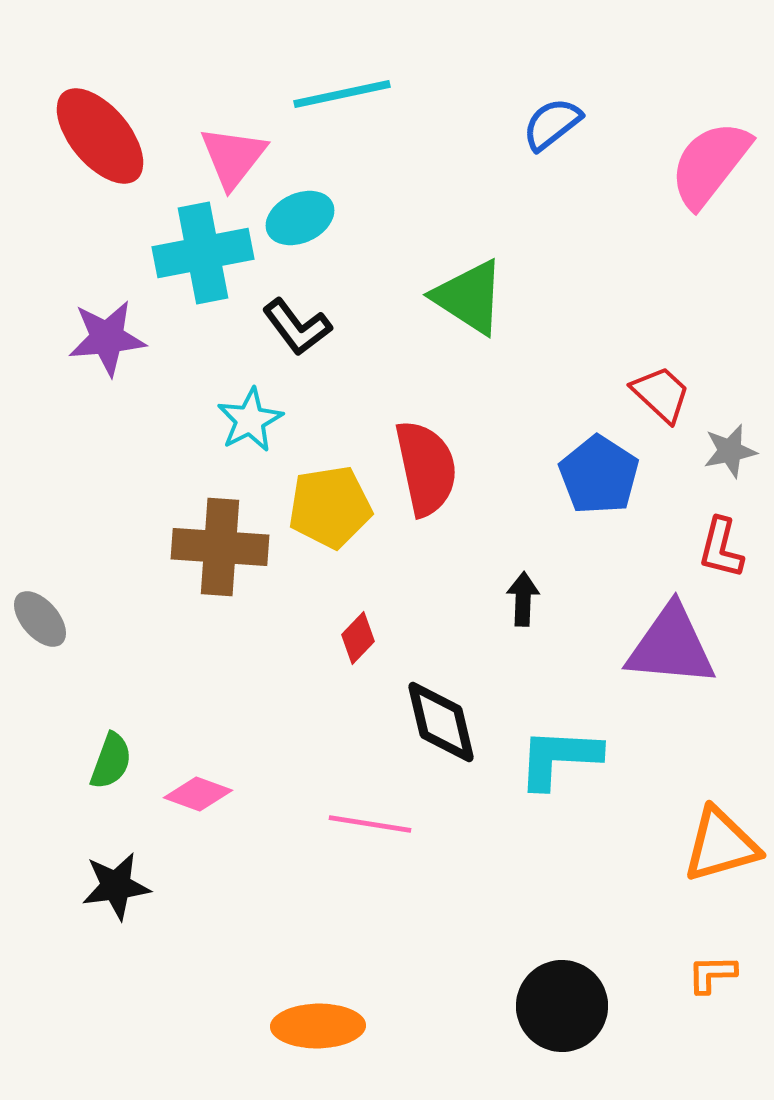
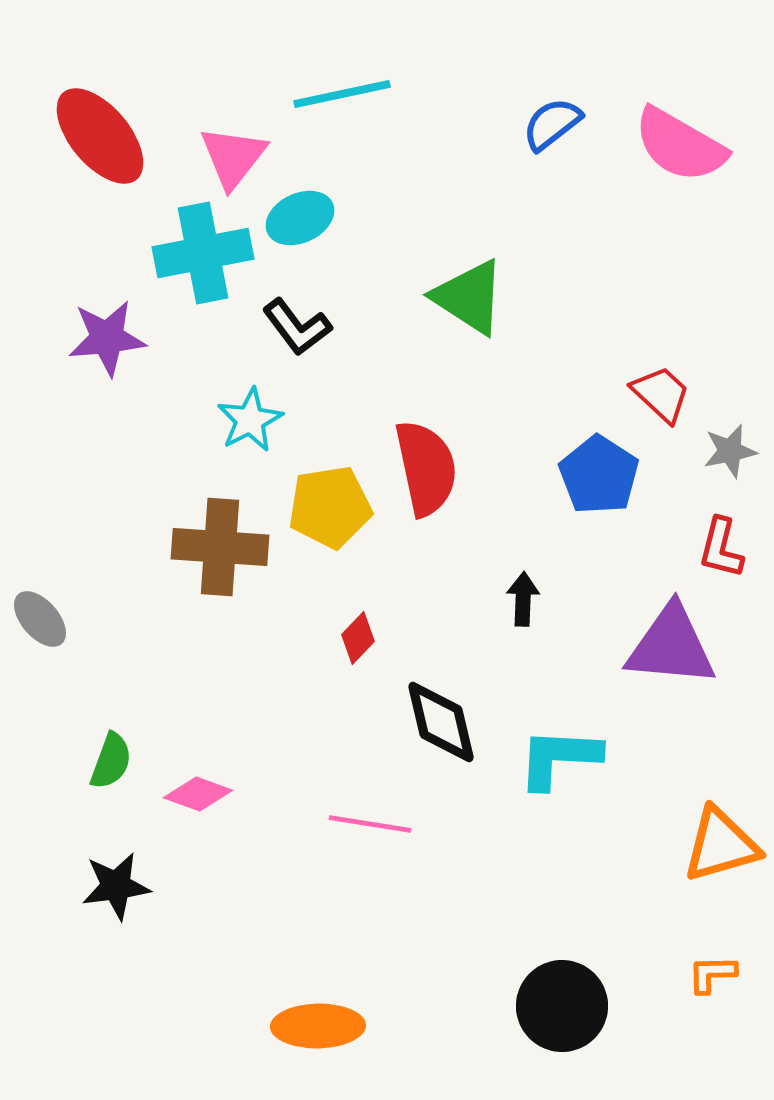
pink semicircle: moved 30 px left, 19 px up; rotated 98 degrees counterclockwise
